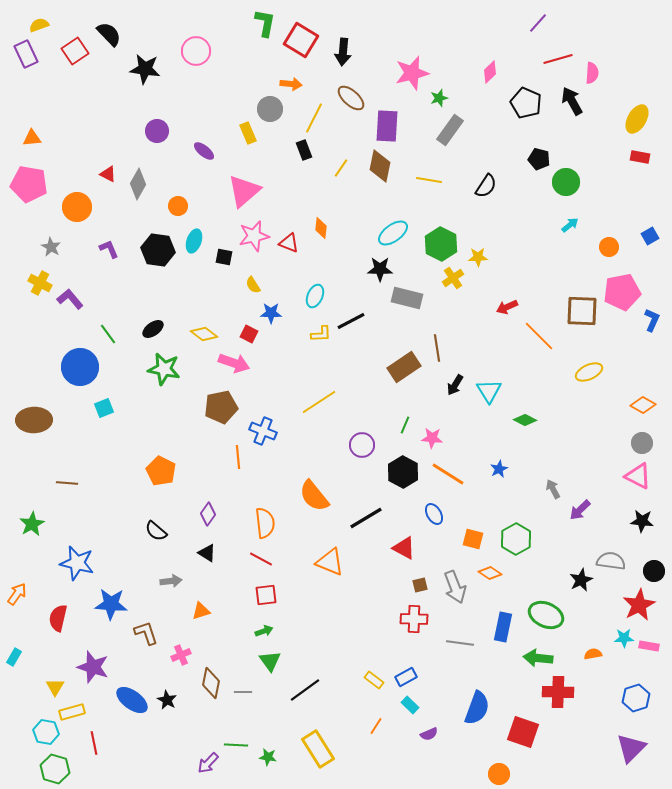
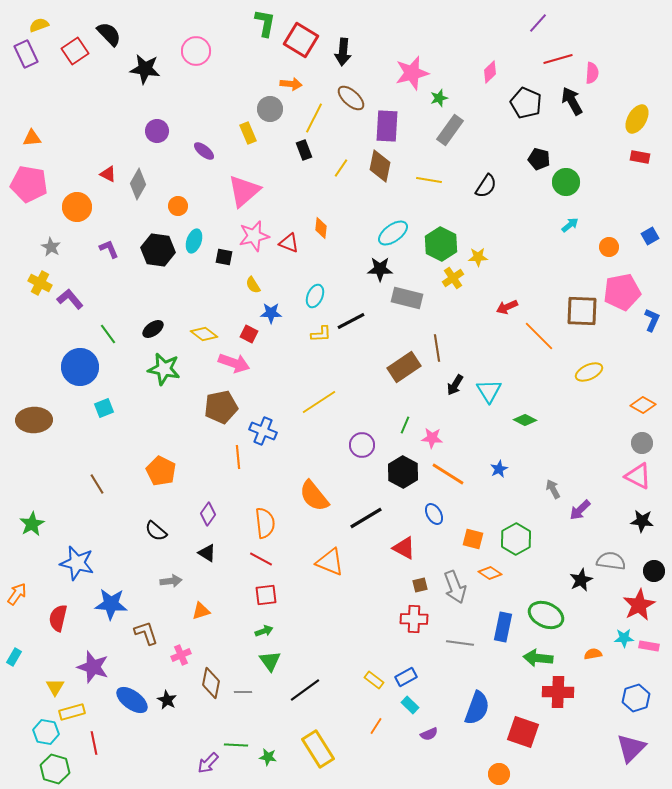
brown line at (67, 483): moved 30 px right, 1 px down; rotated 55 degrees clockwise
